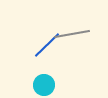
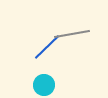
blue line: moved 2 px down
